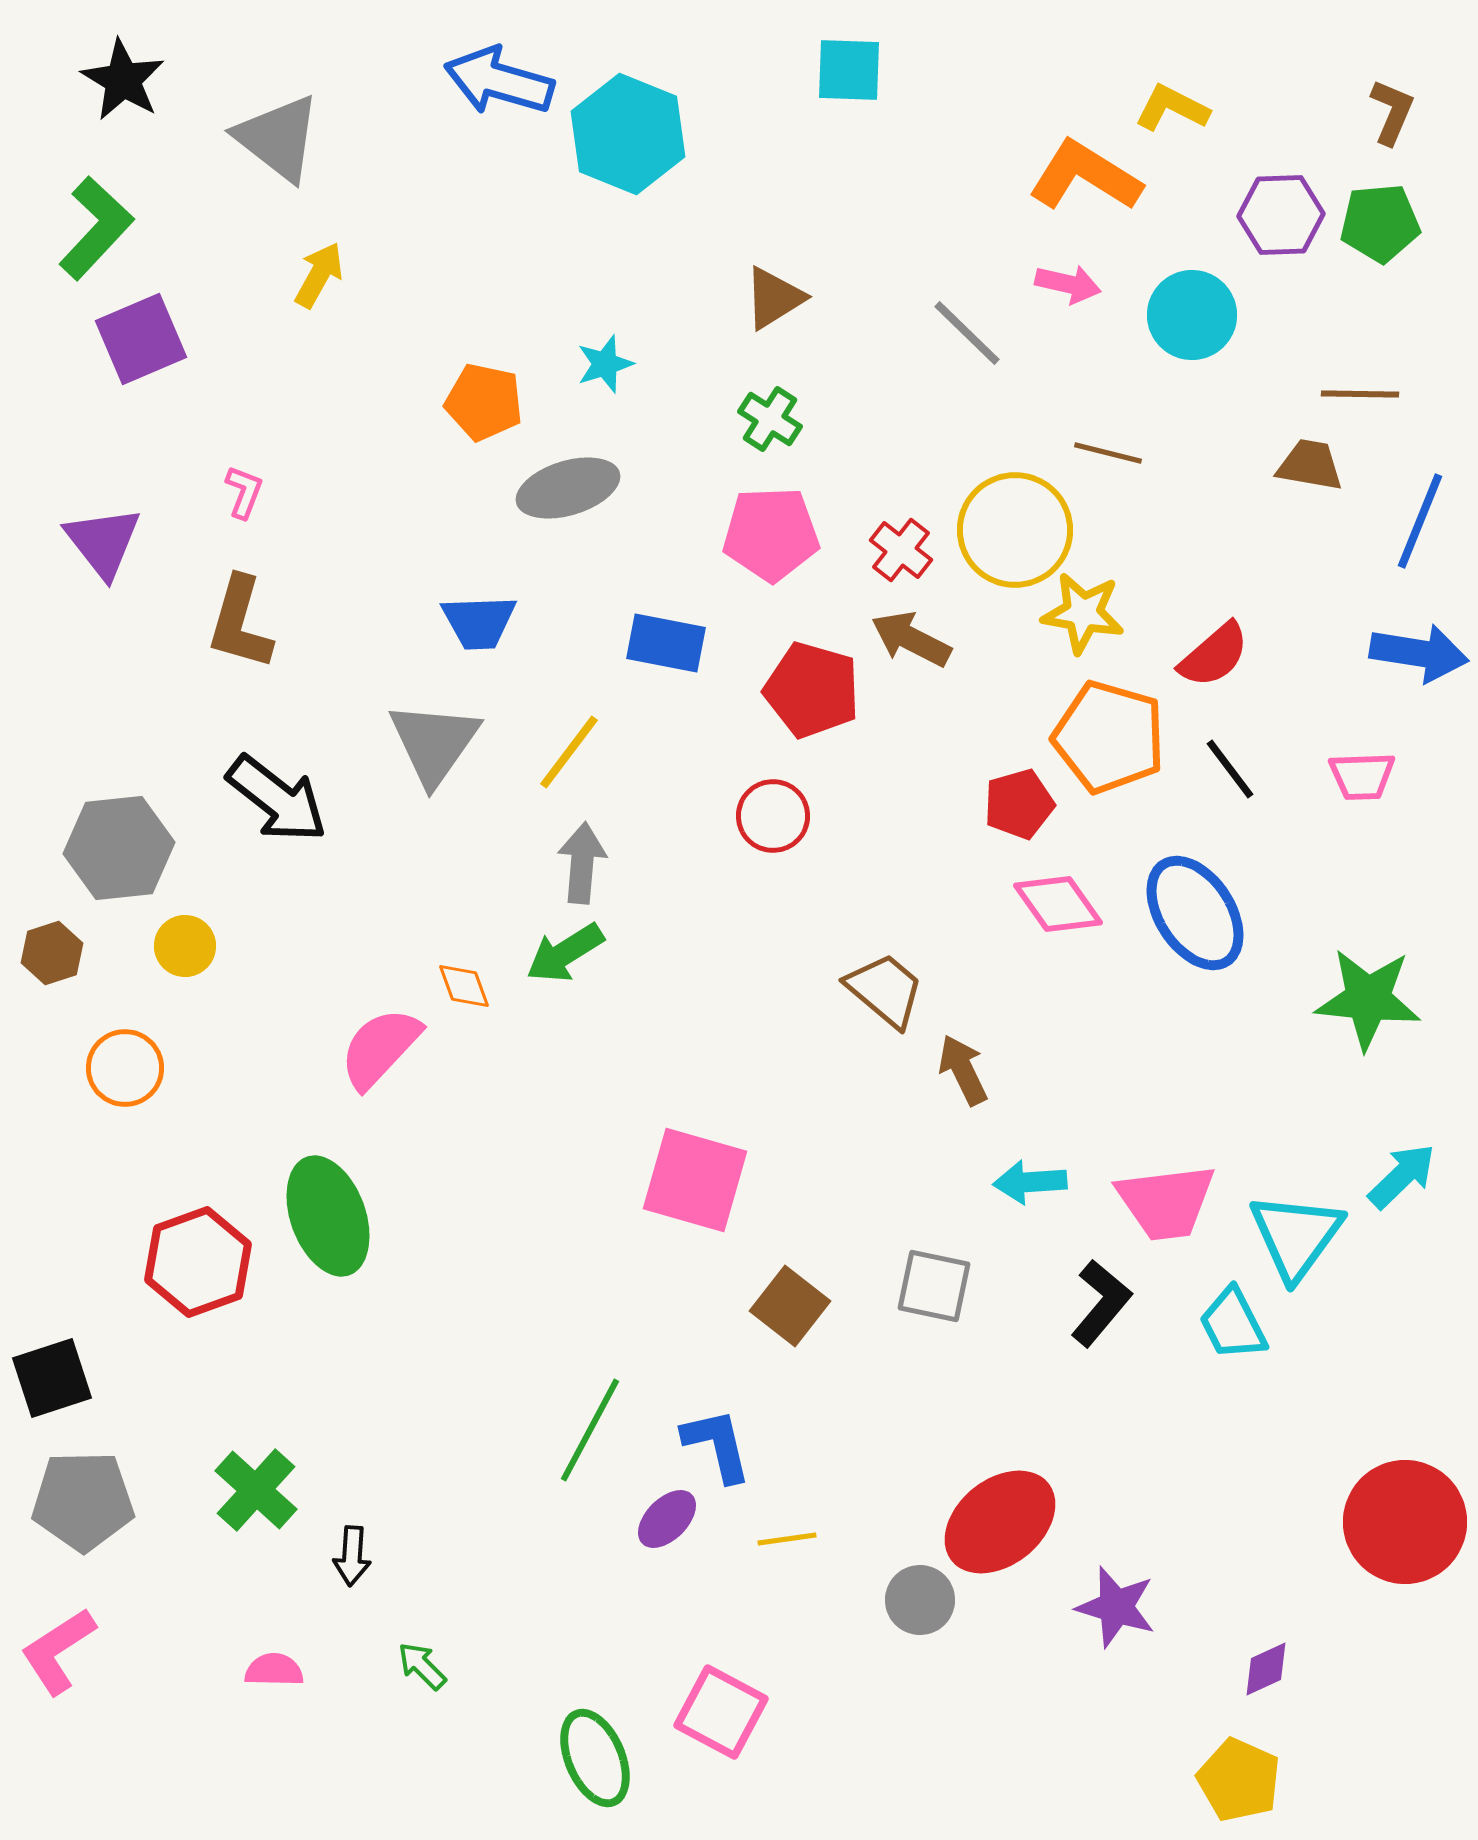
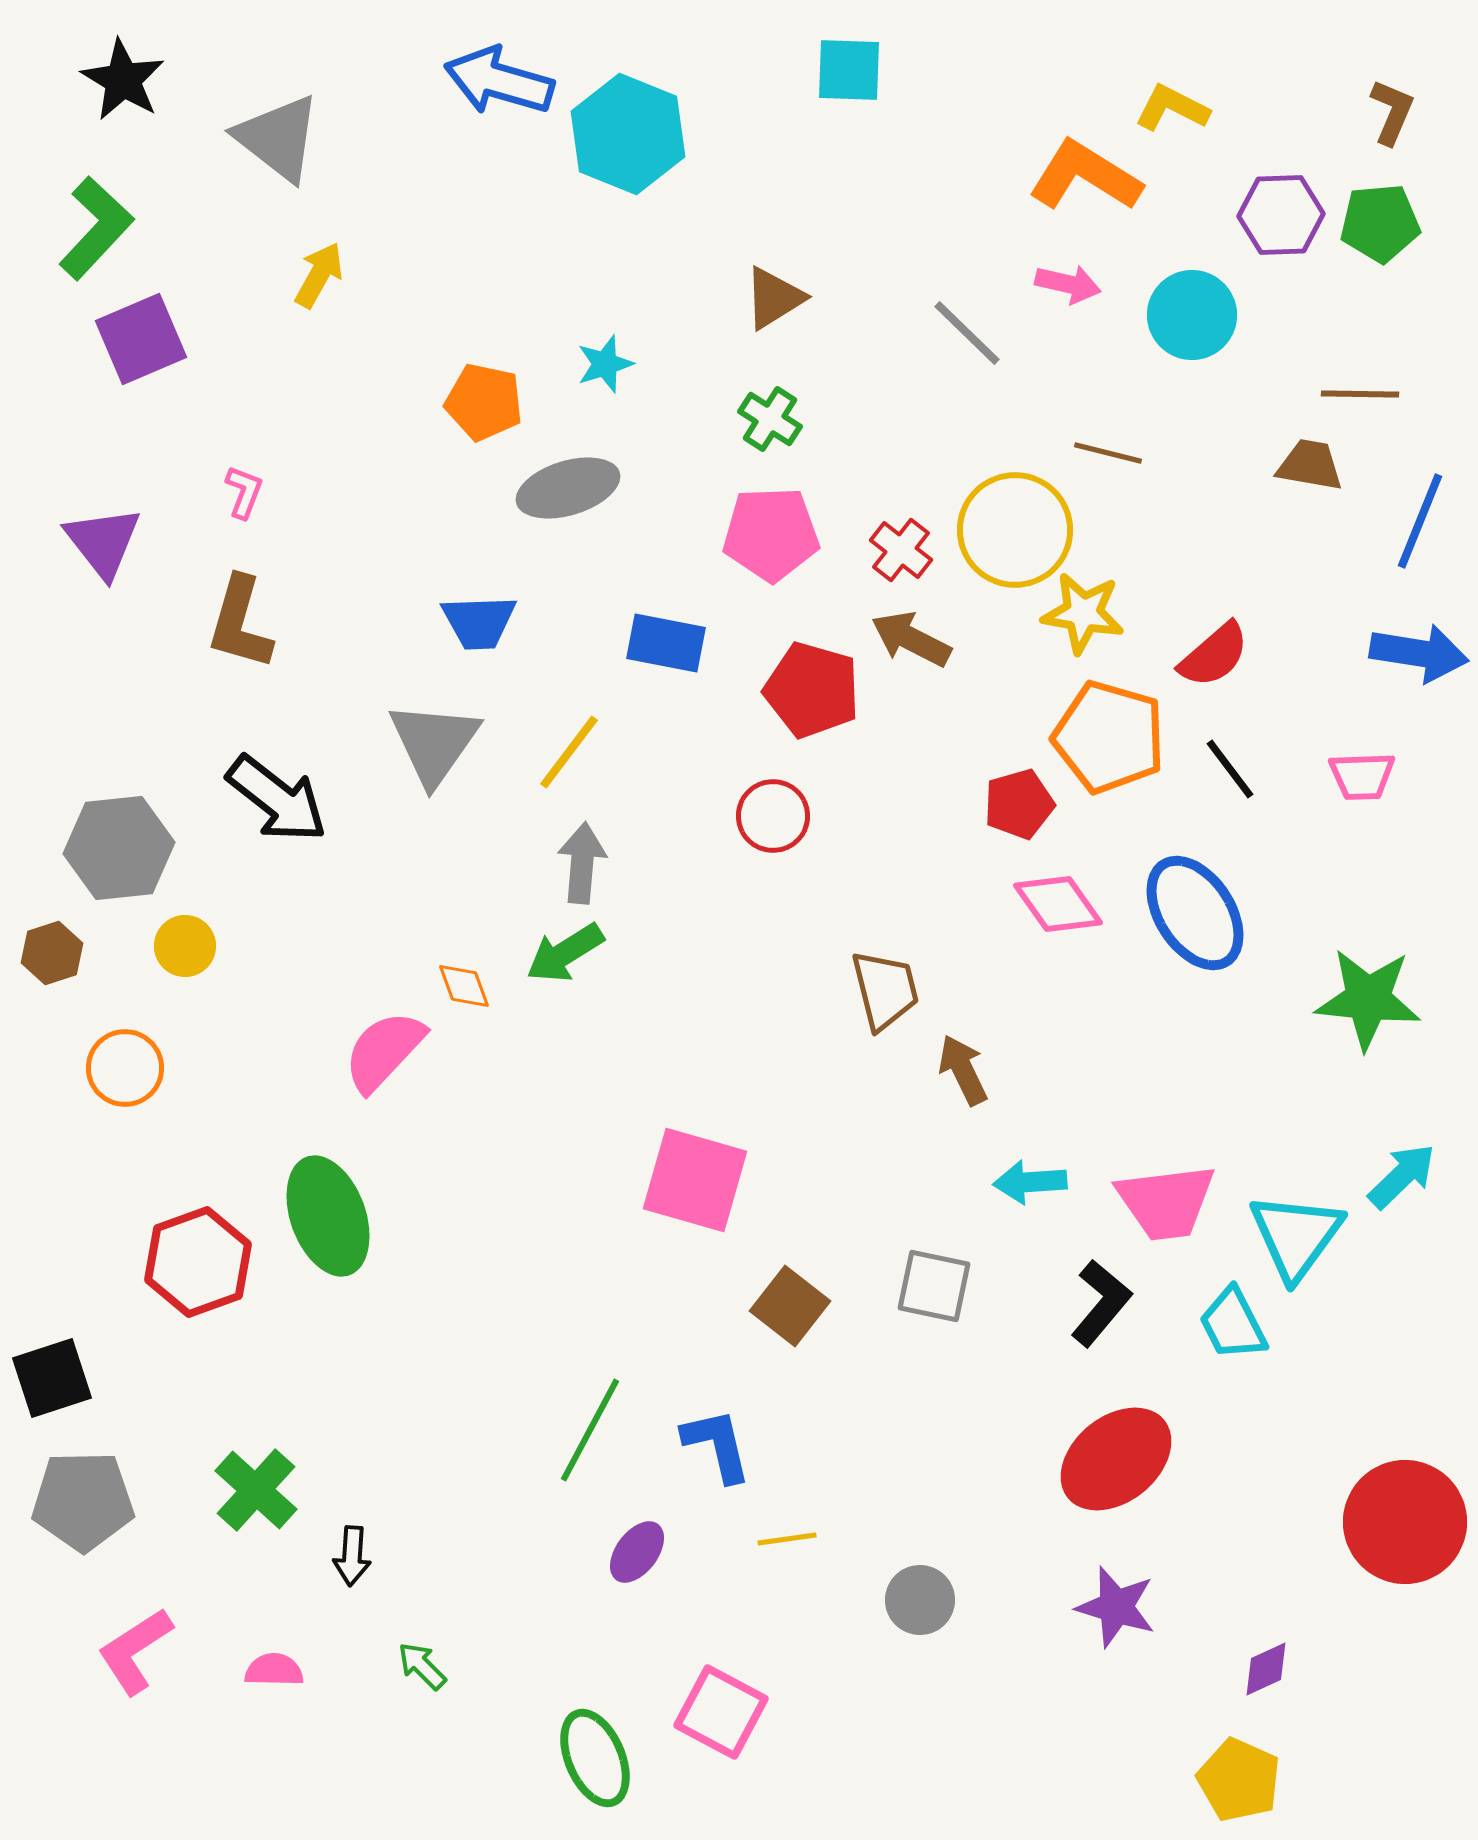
brown trapezoid at (885, 990): rotated 36 degrees clockwise
pink semicircle at (380, 1048): moved 4 px right, 3 px down
purple ellipse at (667, 1519): moved 30 px left, 33 px down; rotated 8 degrees counterclockwise
red ellipse at (1000, 1522): moved 116 px right, 63 px up
pink L-shape at (58, 1651): moved 77 px right
